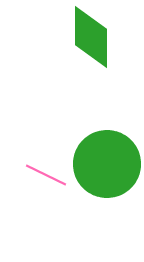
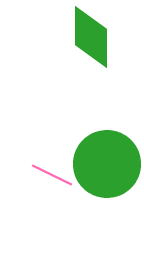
pink line: moved 6 px right
